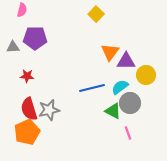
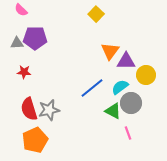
pink semicircle: moved 1 px left; rotated 120 degrees clockwise
gray triangle: moved 4 px right, 4 px up
orange triangle: moved 1 px up
red star: moved 3 px left, 4 px up
blue line: rotated 25 degrees counterclockwise
gray circle: moved 1 px right
orange pentagon: moved 8 px right, 8 px down
